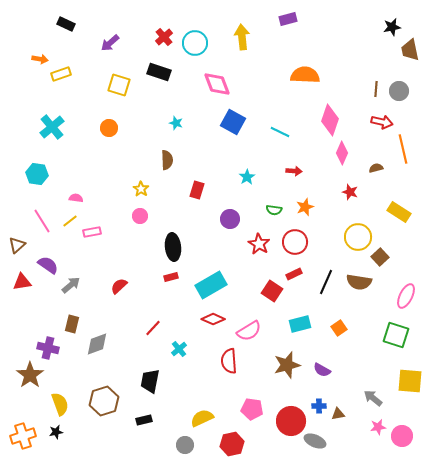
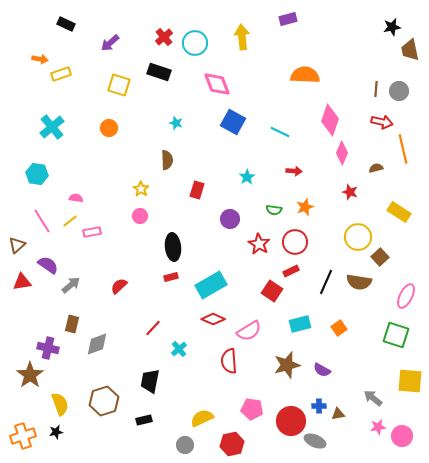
red rectangle at (294, 274): moved 3 px left, 3 px up
